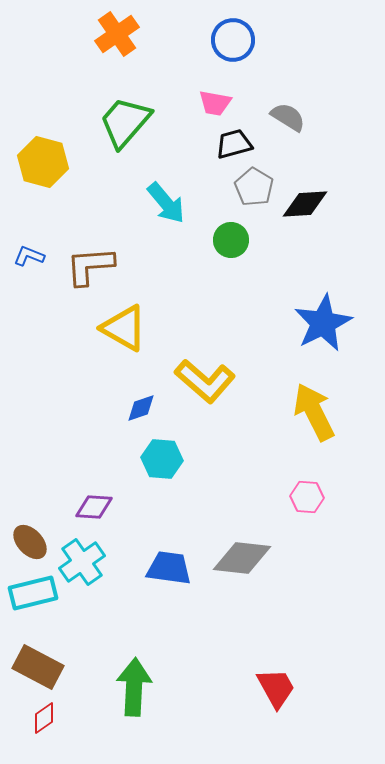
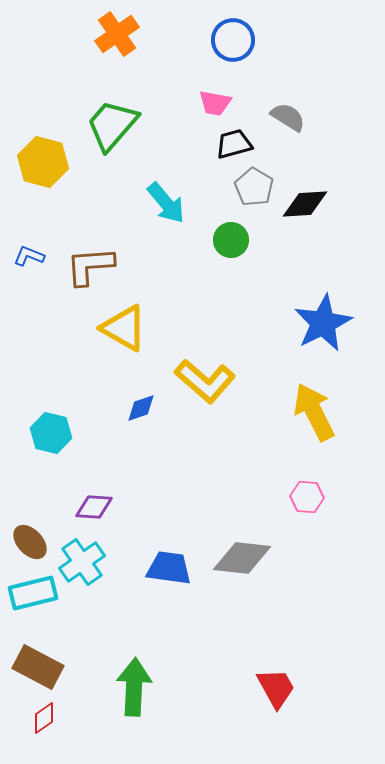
green trapezoid: moved 13 px left, 3 px down
cyan hexagon: moved 111 px left, 26 px up; rotated 9 degrees clockwise
